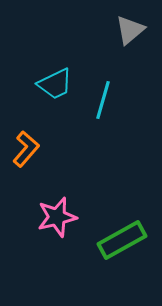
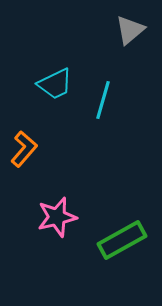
orange L-shape: moved 2 px left
